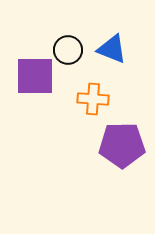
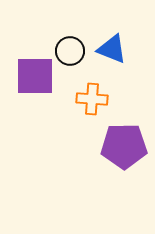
black circle: moved 2 px right, 1 px down
orange cross: moved 1 px left
purple pentagon: moved 2 px right, 1 px down
